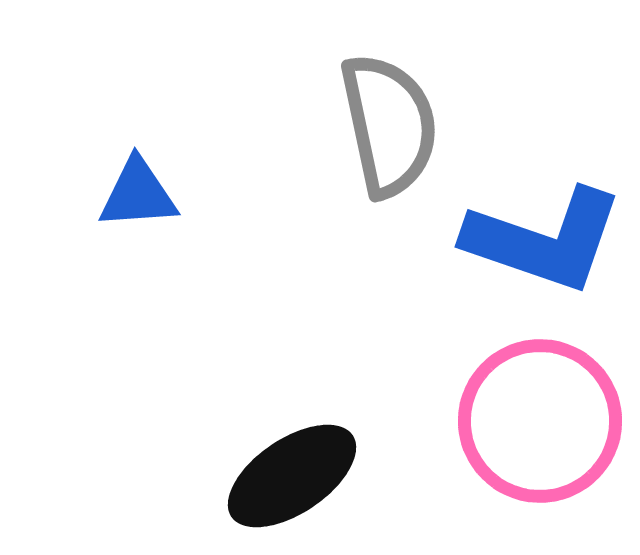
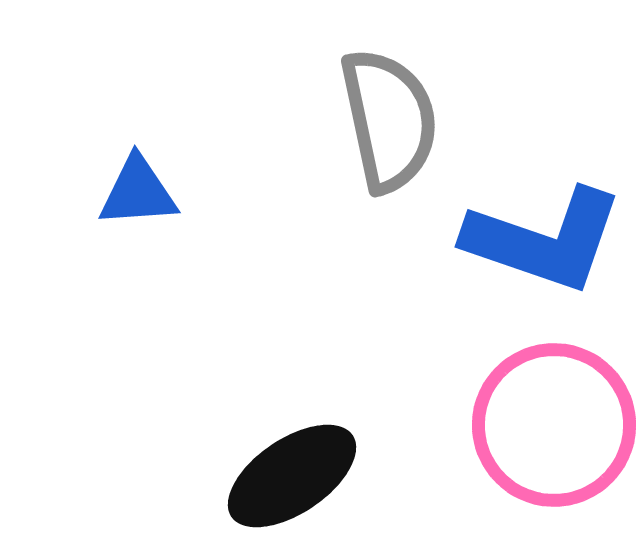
gray semicircle: moved 5 px up
blue triangle: moved 2 px up
pink circle: moved 14 px right, 4 px down
